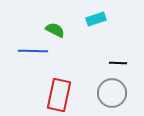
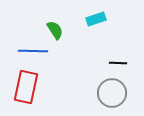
green semicircle: rotated 30 degrees clockwise
red rectangle: moved 33 px left, 8 px up
